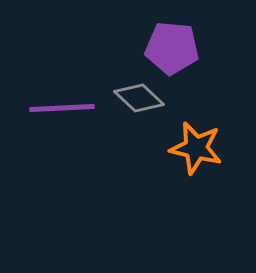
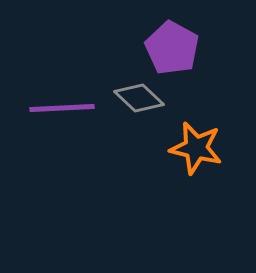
purple pentagon: rotated 24 degrees clockwise
